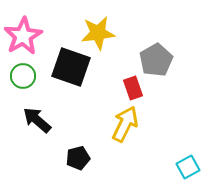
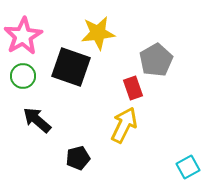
yellow arrow: moved 1 px left, 1 px down
